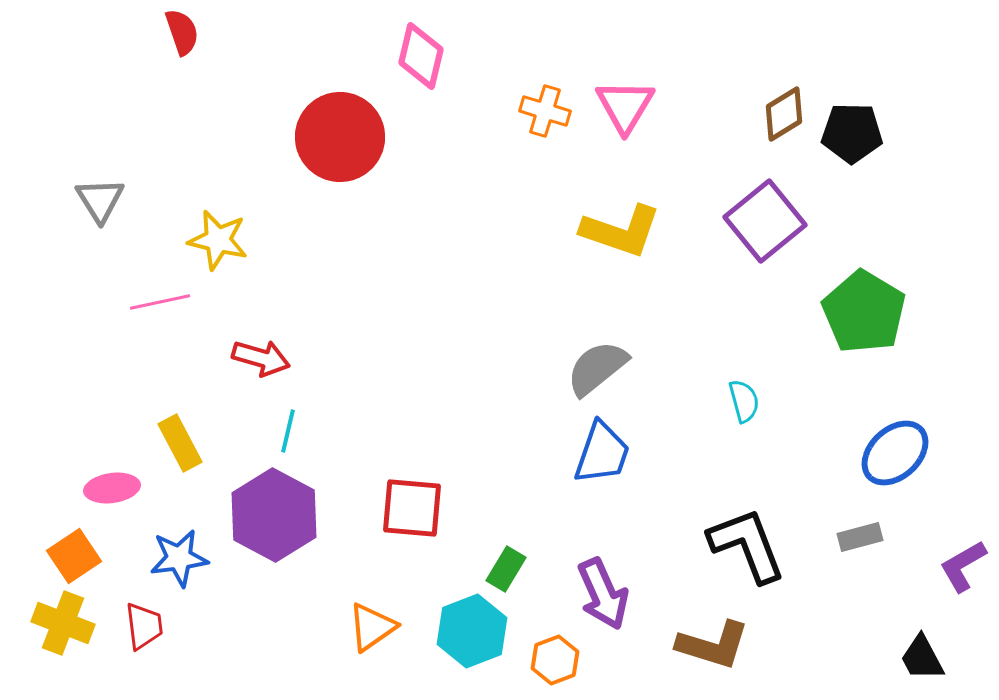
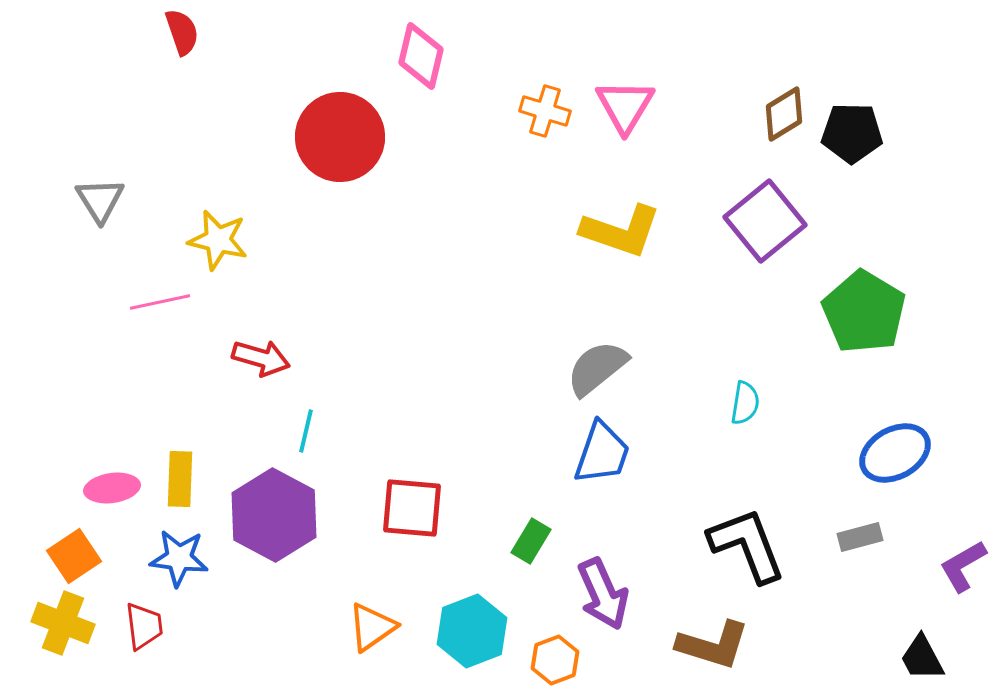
cyan semicircle: moved 1 px right, 2 px down; rotated 24 degrees clockwise
cyan line: moved 18 px right
yellow rectangle: moved 36 px down; rotated 30 degrees clockwise
blue ellipse: rotated 14 degrees clockwise
blue star: rotated 14 degrees clockwise
green rectangle: moved 25 px right, 28 px up
